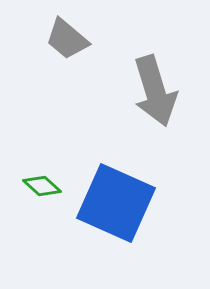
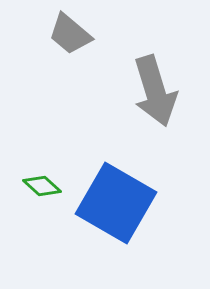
gray trapezoid: moved 3 px right, 5 px up
blue square: rotated 6 degrees clockwise
